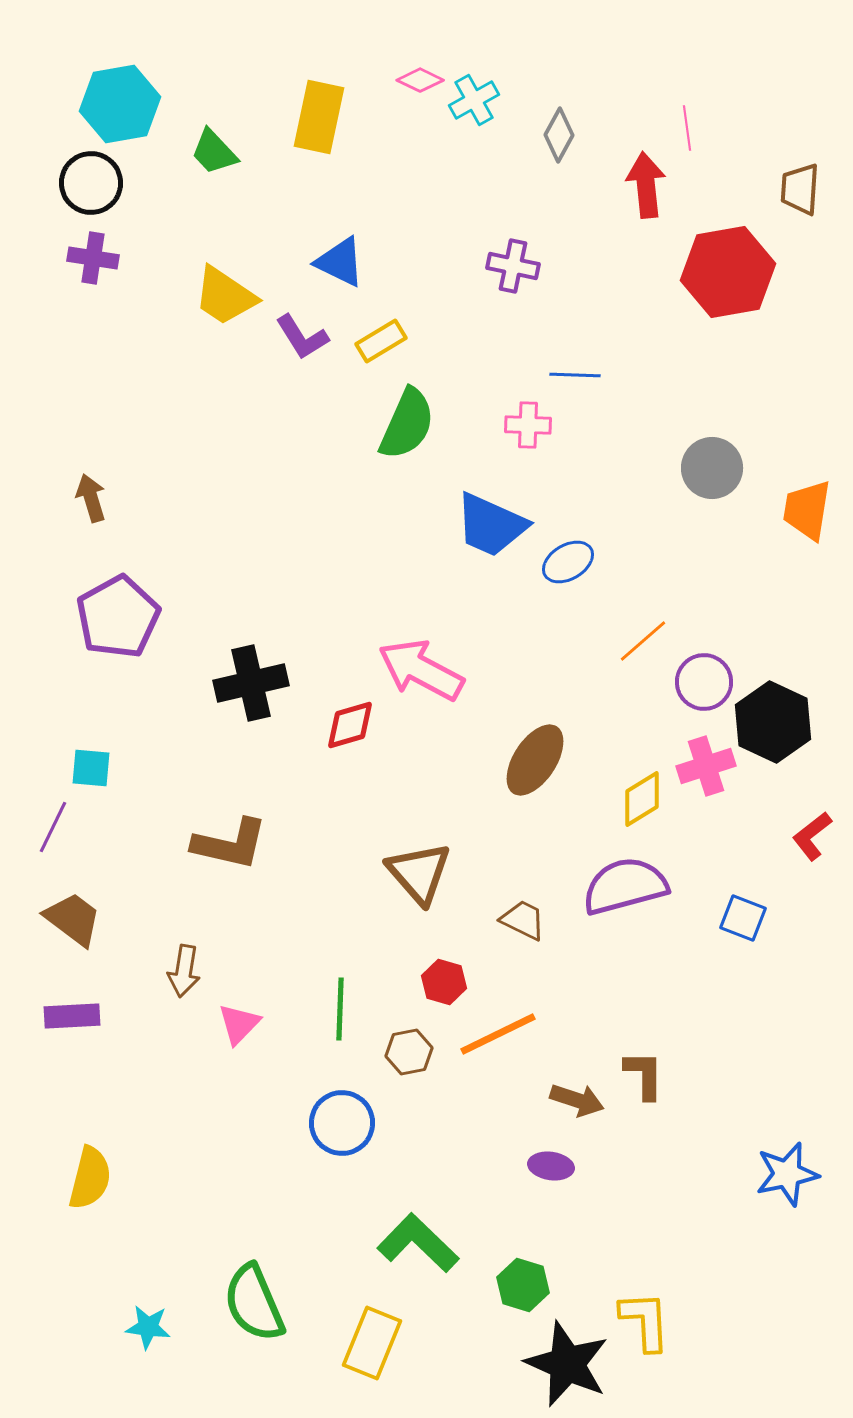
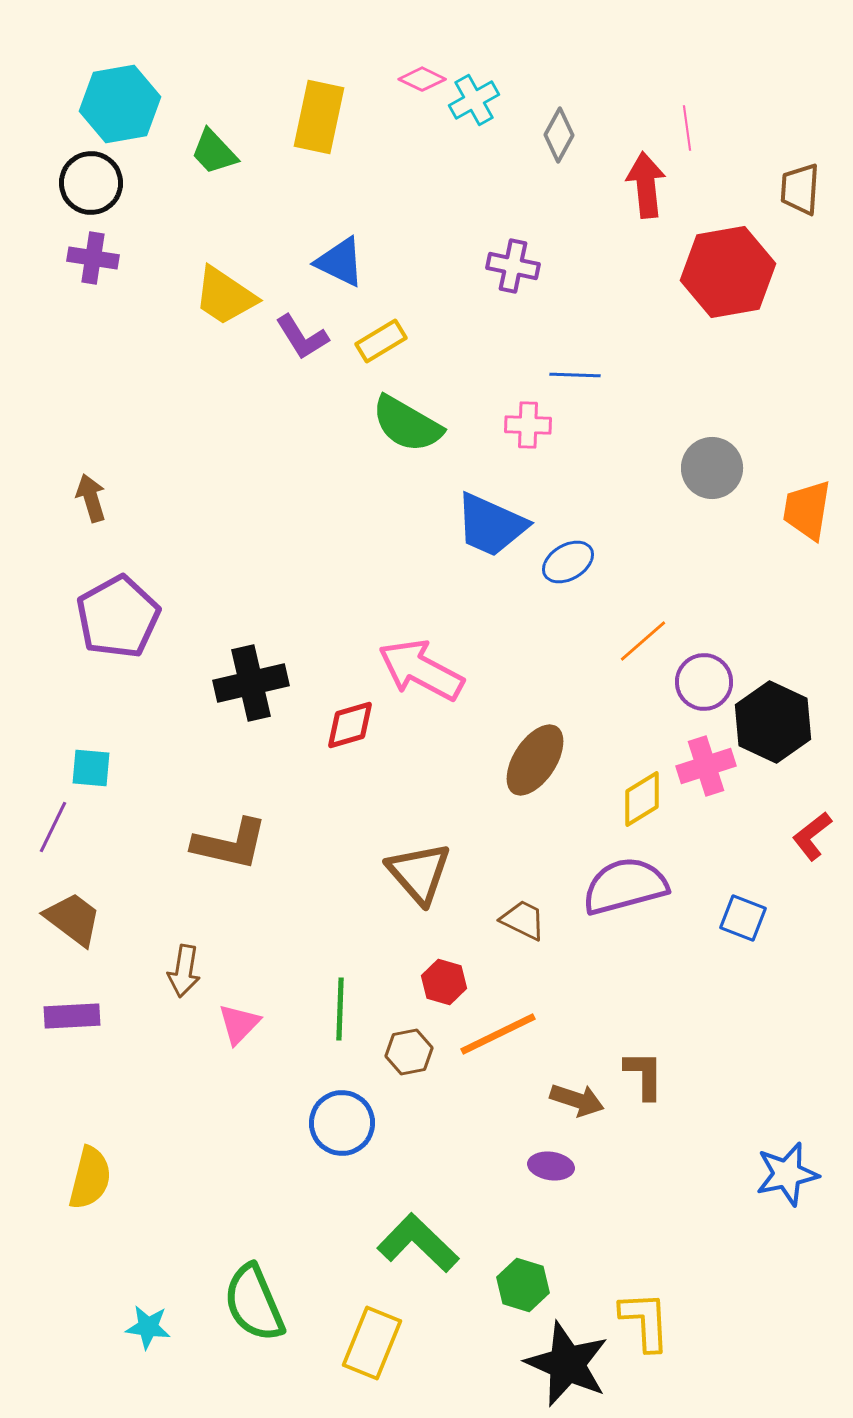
pink diamond at (420, 80): moved 2 px right, 1 px up
green semicircle at (407, 424): rotated 96 degrees clockwise
